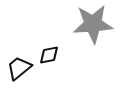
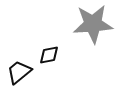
black trapezoid: moved 4 px down
